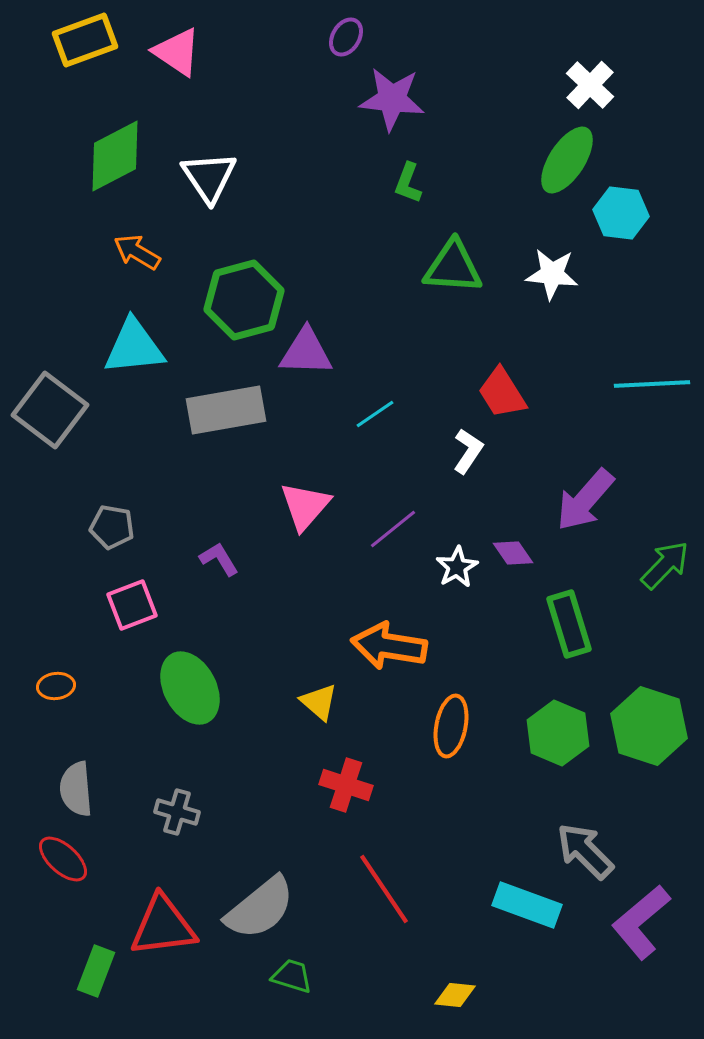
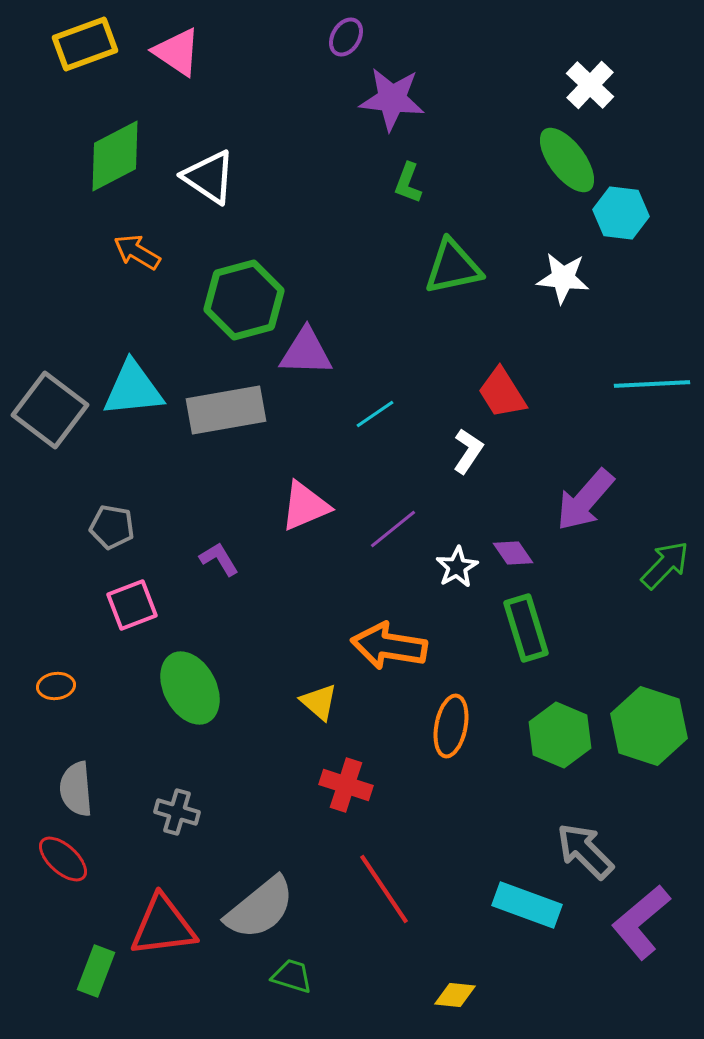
yellow rectangle at (85, 40): moved 4 px down
green ellipse at (567, 160): rotated 70 degrees counterclockwise
white triangle at (209, 177): rotated 22 degrees counterclockwise
green triangle at (453, 267): rotated 16 degrees counterclockwise
white star at (552, 274): moved 11 px right, 4 px down
cyan triangle at (134, 347): moved 1 px left, 42 px down
pink triangle at (305, 506): rotated 26 degrees clockwise
green rectangle at (569, 624): moved 43 px left, 4 px down
green hexagon at (558, 733): moved 2 px right, 2 px down
